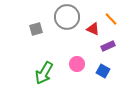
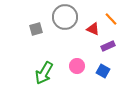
gray circle: moved 2 px left
pink circle: moved 2 px down
